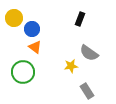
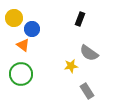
orange triangle: moved 12 px left, 2 px up
green circle: moved 2 px left, 2 px down
